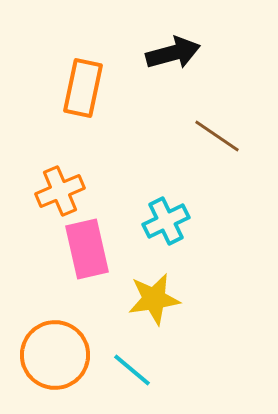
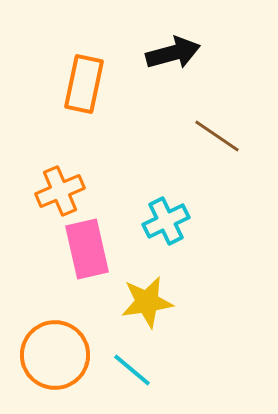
orange rectangle: moved 1 px right, 4 px up
yellow star: moved 7 px left, 3 px down
